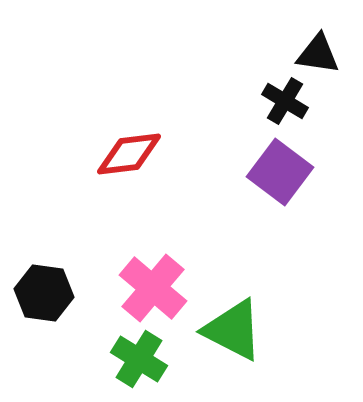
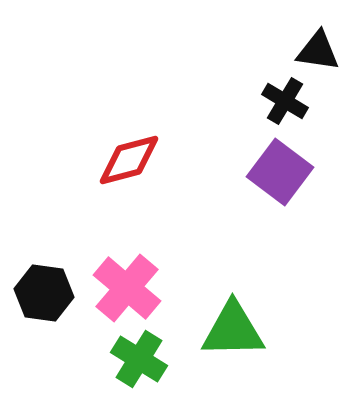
black triangle: moved 3 px up
red diamond: moved 6 px down; rotated 8 degrees counterclockwise
pink cross: moved 26 px left
green triangle: rotated 28 degrees counterclockwise
